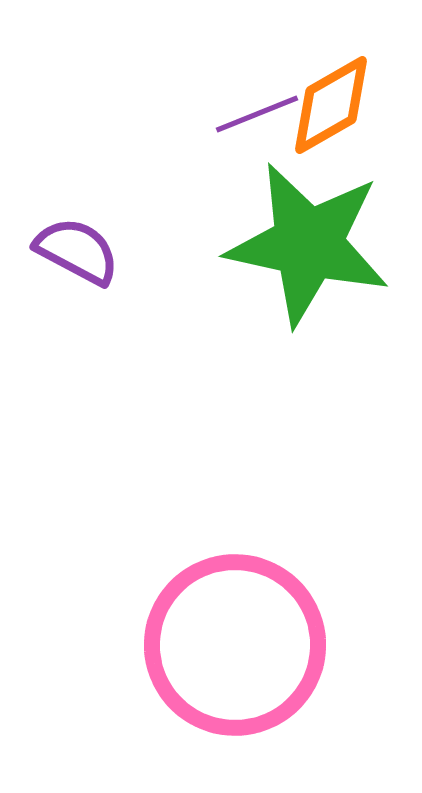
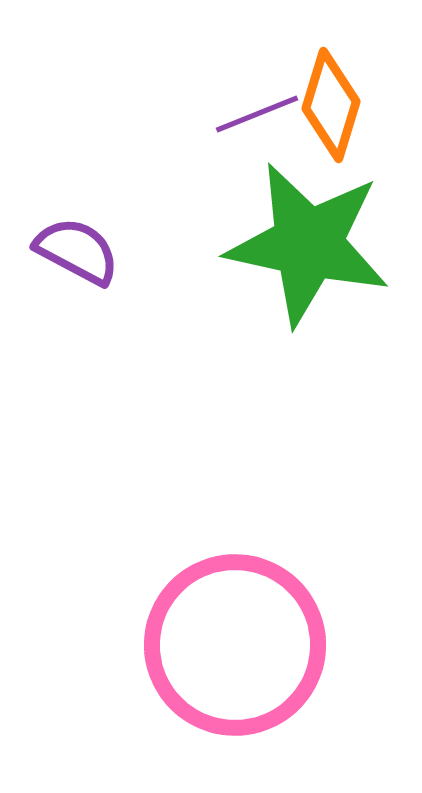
orange diamond: rotated 43 degrees counterclockwise
